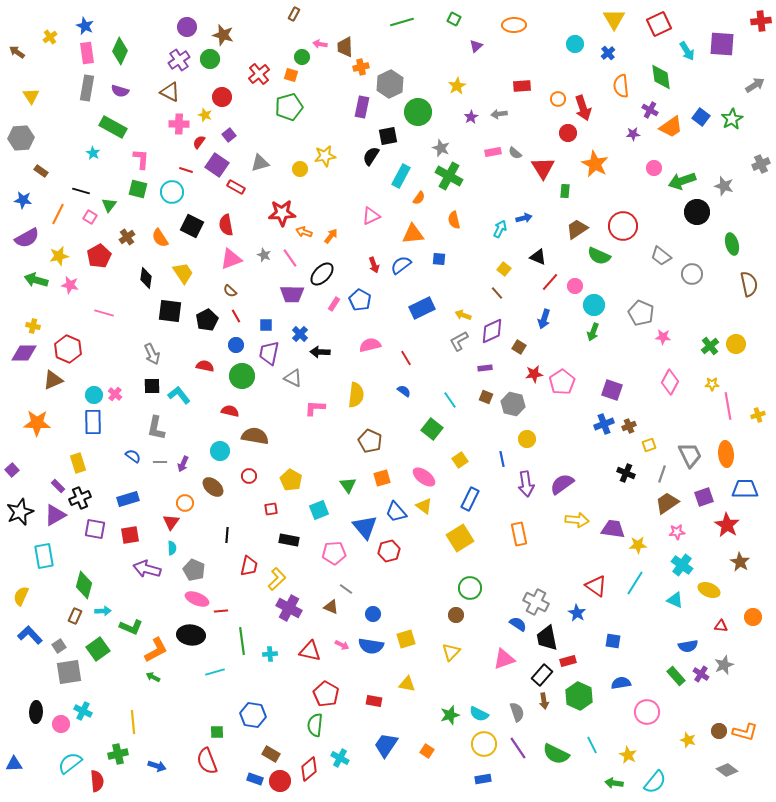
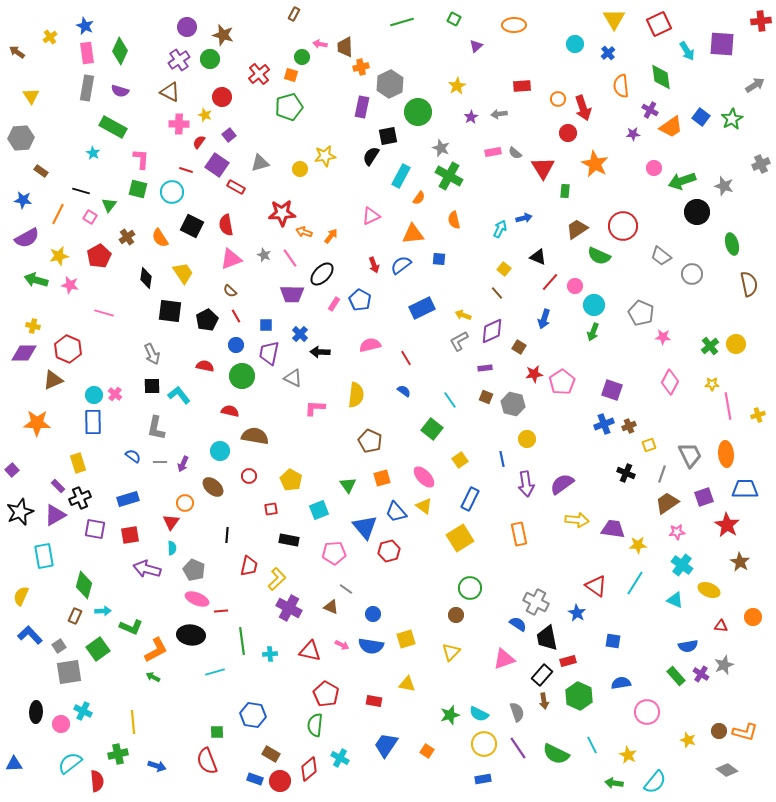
pink ellipse at (424, 477): rotated 10 degrees clockwise
